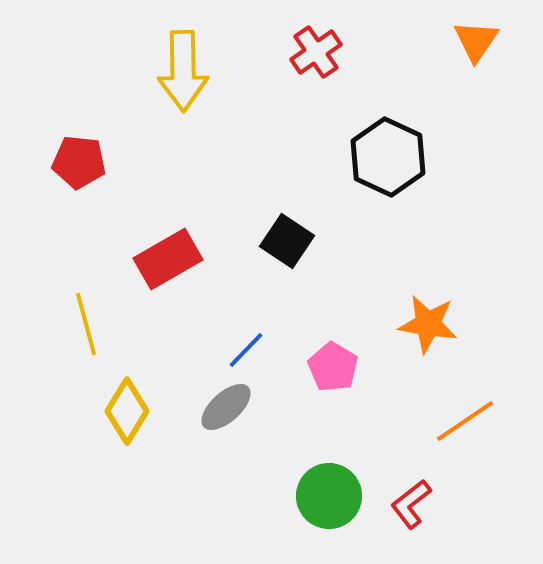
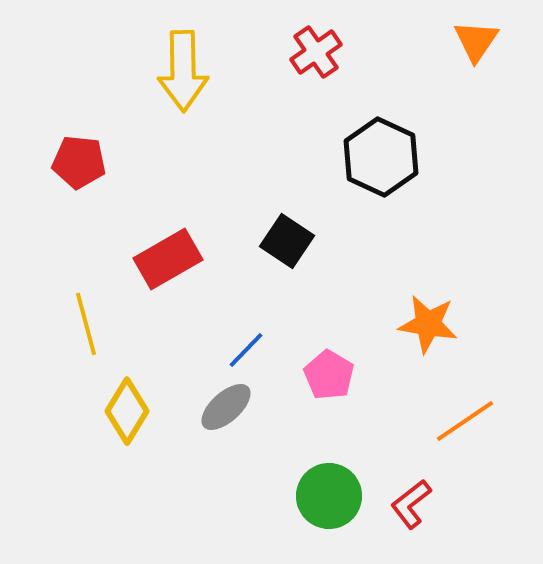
black hexagon: moved 7 px left
pink pentagon: moved 4 px left, 8 px down
